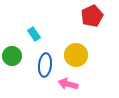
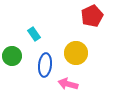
yellow circle: moved 2 px up
